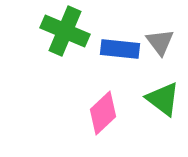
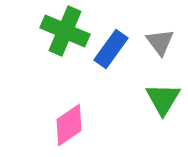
blue rectangle: moved 9 px left; rotated 60 degrees counterclockwise
green triangle: rotated 24 degrees clockwise
pink diamond: moved 34 px left, 12 px down; rotated 9 degrees clockwise
